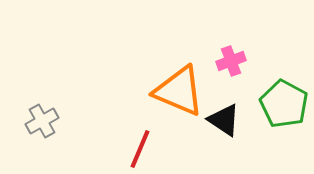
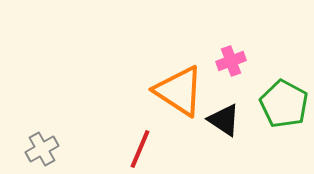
orange triangle: rotated 10 degrees clockwise
gray cross: moved 28 px down
